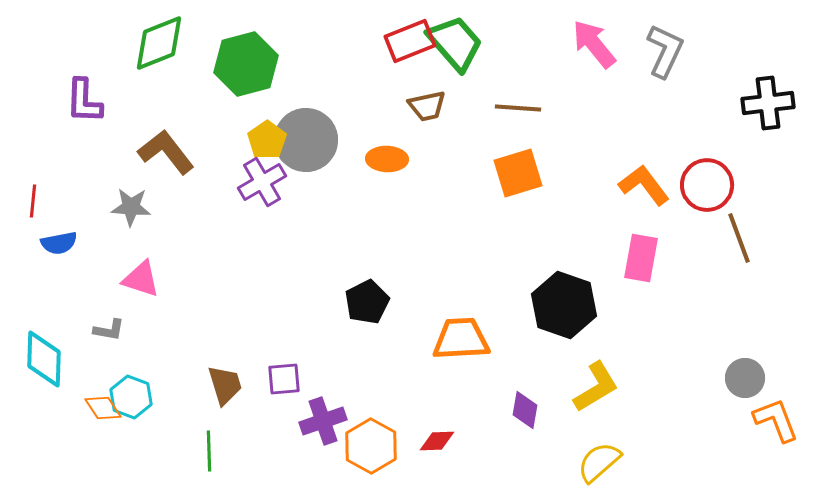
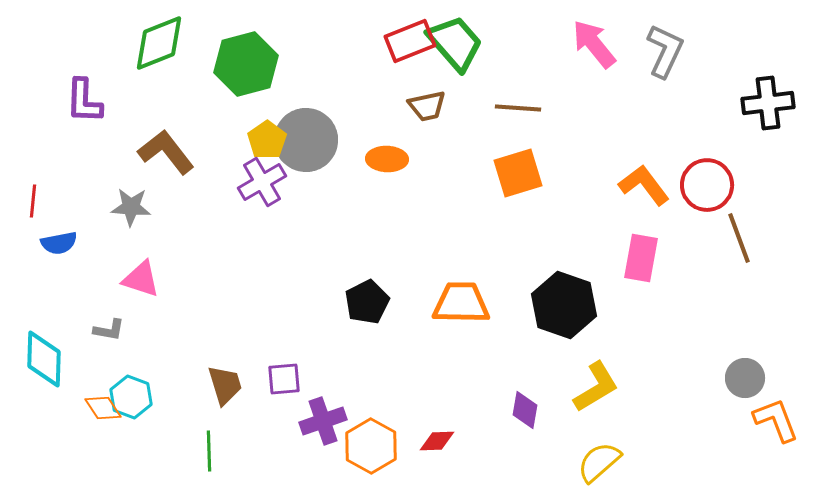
orange trapezoid at (461, 339): moved 36 px up; rotated 4 degrees clockwise
